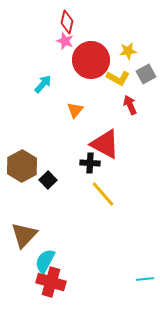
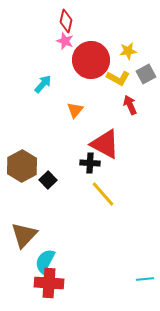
red diamond: moved 1 px left, 1 px up
red cross: moved 2 px left, 1 px down; rotated 12 degrees counterclockwise
